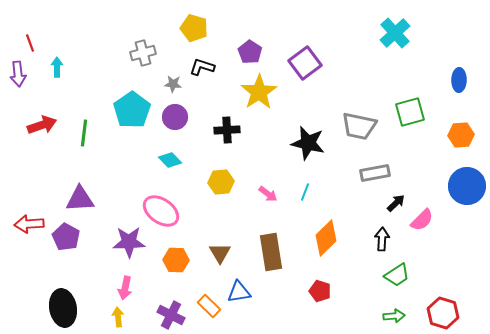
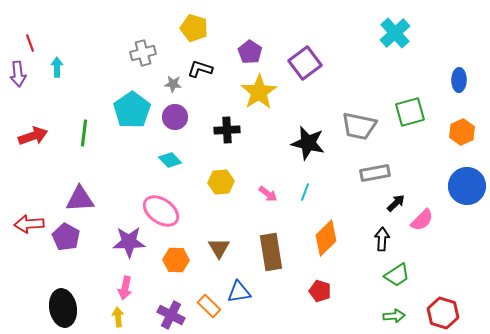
black L-shape at (202, 67): moved 2 px left, 2 px down
red arrow at (42, 125): moved 9 px left, 11 px down
orange hexagon at (461, 135): moved 1 px right, 3 px up; rotated 20 degrees counterclockwise
brown triangle at (220, 253): moved 1 px left, 5 px up
